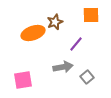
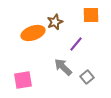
gray arrow: rotated 126 degrees counterclockwise
